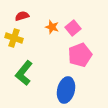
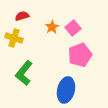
orange star: rotated 24 degrees clockwise
